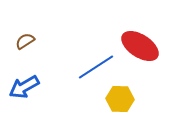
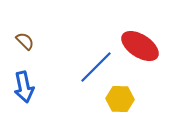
brown semicircle: rotated 78 degrees clockwise
blue line: rotated 12 degrees counterclockwise
blue arrow: rotated 72 degrees counterclockwise
